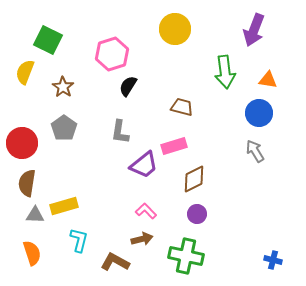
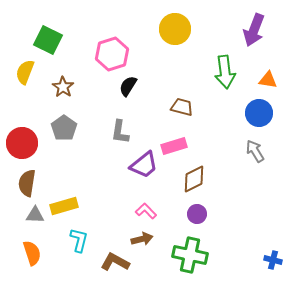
green cross: moved 4 px right, 1 px up
